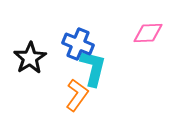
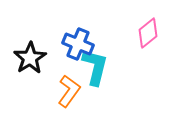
pink diamond: rotated 36 degrees counterclockwise
cyan L-shape: moved 2 px right, 1 px up
orange L-shape: moved 8 px left, 4 px up
